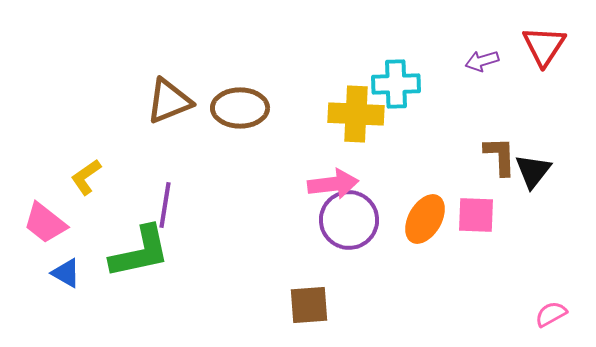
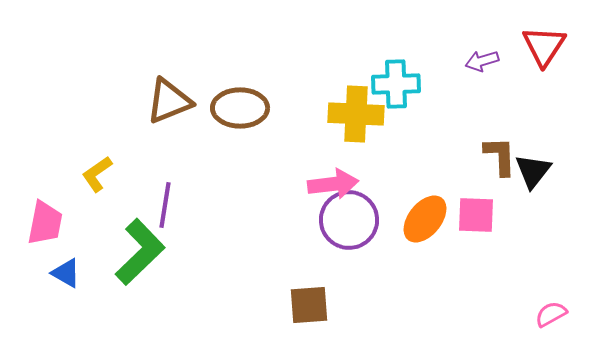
yellow L-shape: moved 11 px right, 3 px up
orange ellipse: rotated 9 degrees clockwise
pink trapezoid: rotated 117 degrees counterclockwise
green L-shape: rotated 32 degrees counterclockwise
